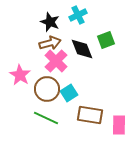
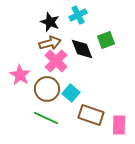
cyan square: moved 2 px right; rotated 18 degrees counterclockwise
brown rectangle: moved 1 px right; rotated 10 degrees clockwise
